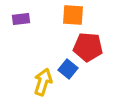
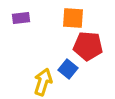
orange square: moved 3 px down
purple rectangle: moved 1 px up
red pentagon: moved 1 px up
